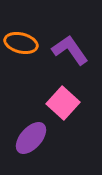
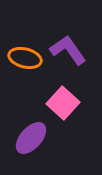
orange ellipse: moved 4 px right, 15 px down
purple L-shape: moved 2 px left
